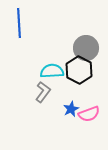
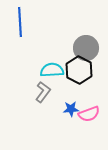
blue line: moved 1 px right, 1 px up
cyan semicircle: moved 1 px up
blue star: rotated 21 degrees clockwise
